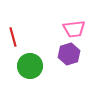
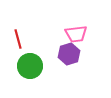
pink trapezoid: moved 2 px right, 5 px down
red line: moved 5 px right, 2 px down
